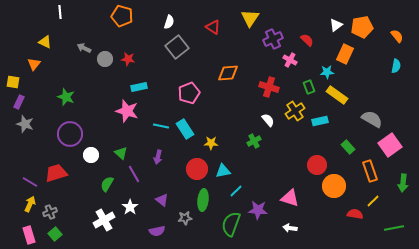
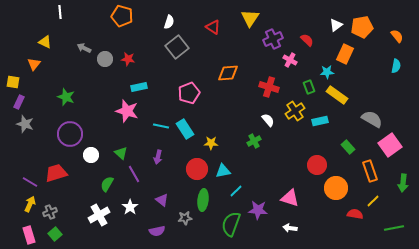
orange circle at (334, 186): moved 2 px right, 2 px down
white cross at (104, 220): moved 5 px left, 5 px up
